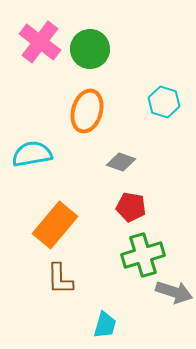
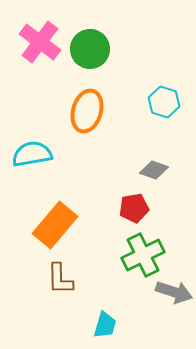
gray diamond: moved 33 px right, 8 px down
red pentagon: moved 3 px right, 1 px down; rotated 20 degrees counterclockwise
green cross: rotated 9 degrees counterclockwise
